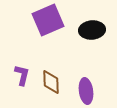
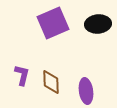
purple square: moved 5 px right, 3 px down
black ellipse: moved 6 px right, 6 px up
